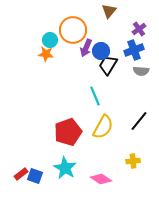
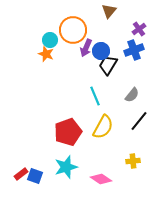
orange star: rotated 14 degrees clockwise
gray semicircle: moved 9 px left, 24 px down; rotated 56 degrees counterclockwise
cyan star: moved 1 px right, 1 px up; rotated 25 degrees clockwise
